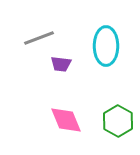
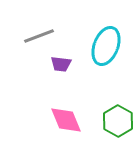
gray line: moved 2 px up
cyan ellipse: rotated 21 degrees clockwise
